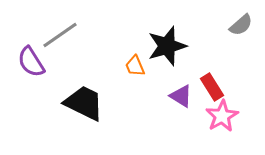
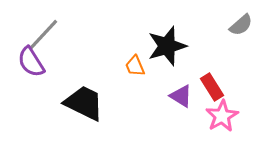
gray line: moved 17 px left; rotated 12 degrees counterclockwise
